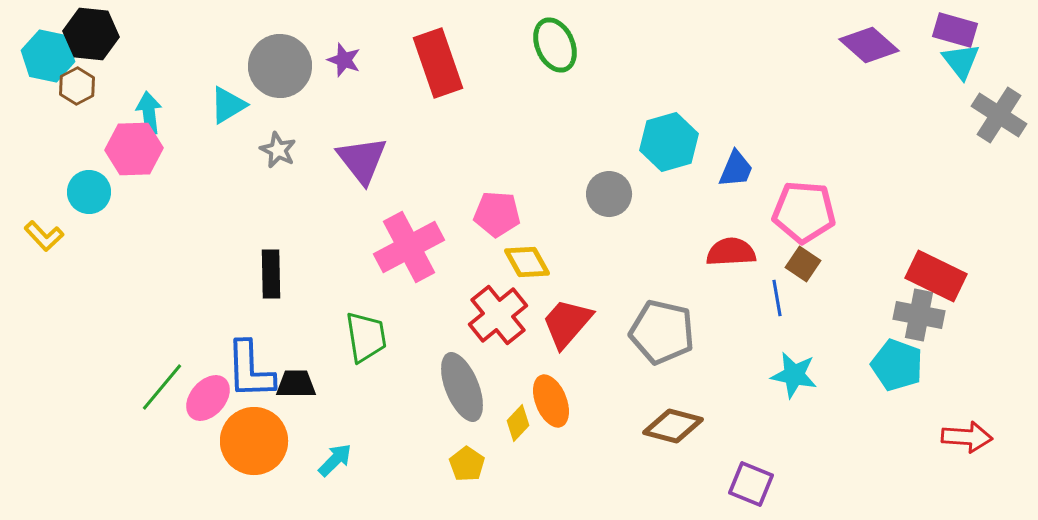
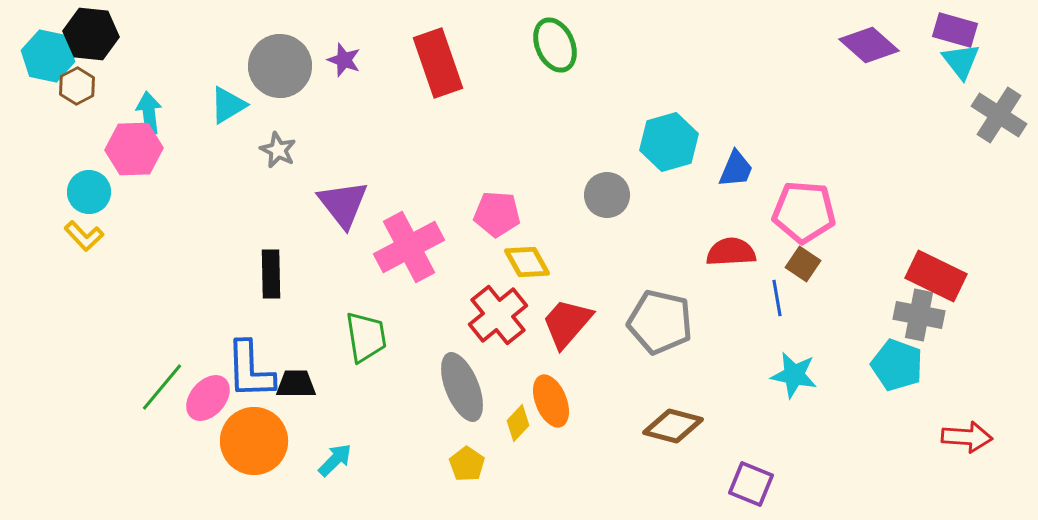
purple triangle at (362, 160): moved 19 px left, 44 px down
gray circle at (609, 194): moved 2 px left, 1 px down
yellow L-shape at (44, 236): moved 40 px right
gray pentagon at (662, 332): moved 2 px left, 10 px up
